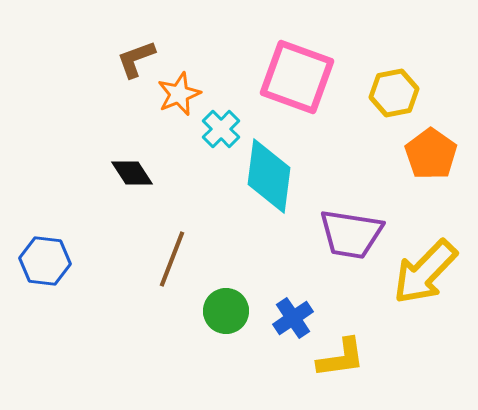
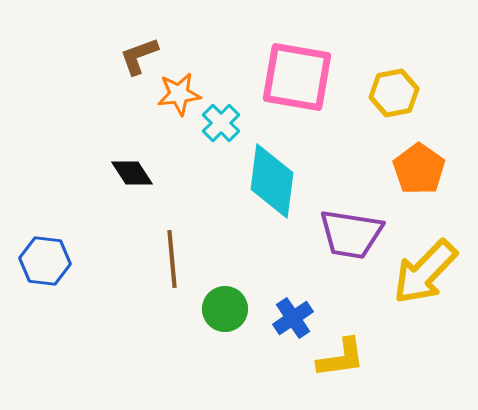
brown L-shape: moved 3 px right, 3 px up
pink square: rotated 10 degrees counterclockwise
orange star: rotated 15 degrees clockwise
cyan cross: moved 6 px up
orange pentagon: moved 12 px left, 15 px down
cyan diamond: moved 3 px right, 5 px down
brown line: rotated 26 degrees counterclockwise
green circle: moved 1 px left, 2 px up
